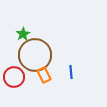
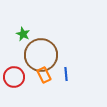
green star: rotated 16 degrees counterclockwise
brown circle: moved 6 px right
blue line: moved 5 px left, 2 px down
